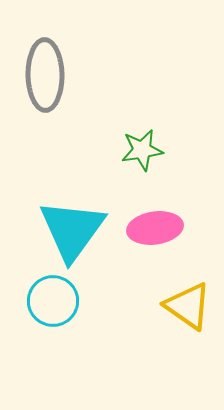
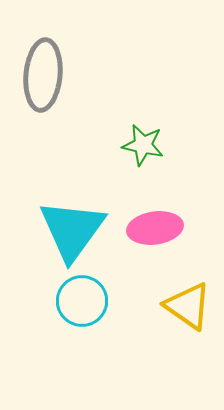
gray ellipse: moved 2 px left; rotated 6 degrees clockwise
green star: moved 1 px right, 5 px up; rotated 21 degrees clockwise
cyan circle: moved 29 px right
